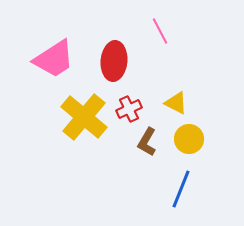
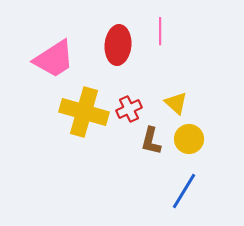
pink line: rotated 28 degrees clockwise
red ellipse: moved 4 px right, 16 px up
yellow triangle: rotated 15 degrees clockwise
yellow cross: moved 5 px up; rotated 24 degrees counterclockwise
brown L-shape: moved 4 px right, 1 px up; rotated 16 degrees counterclockwise
blue line: moved 3 px right, 2 px down; rotated 9 degrees clockwise
